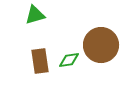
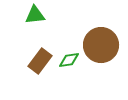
green triangle: rotated 10 degrees clockwise
brown rectangle: rotated 45 degrees clockwise
